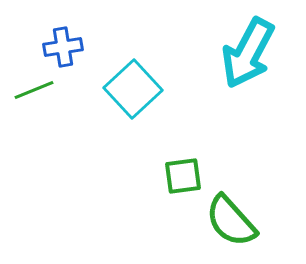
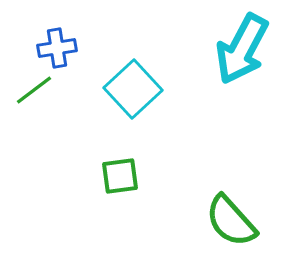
blue cross: moved 6 px left, 1 px down
cyan arrow: moved 6 px left, 4 px up
green line: rotated 15 degrees counterclockwise
green square: moved 63 px left
